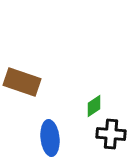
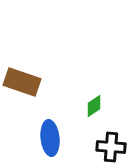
black cross: moved 13 px down
